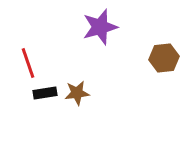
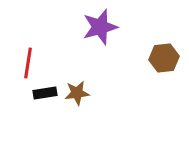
red line: rotated 28 degrees clockwise
